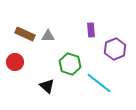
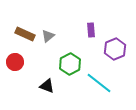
gray triangle: rotated 40 degrees counterclockwise
green hexagon: rotated 15 degrees clockwise
black triangle: rotated 21 degrees counterclockwise
